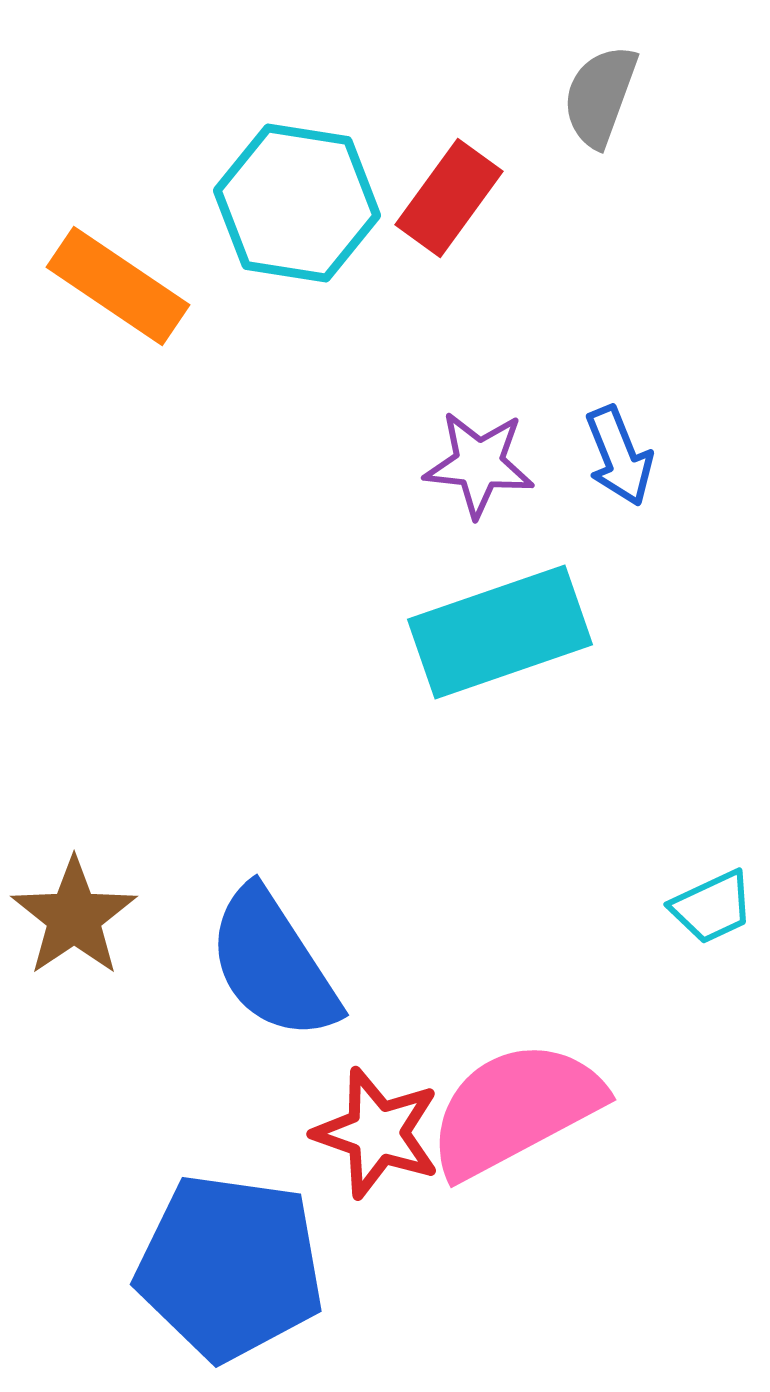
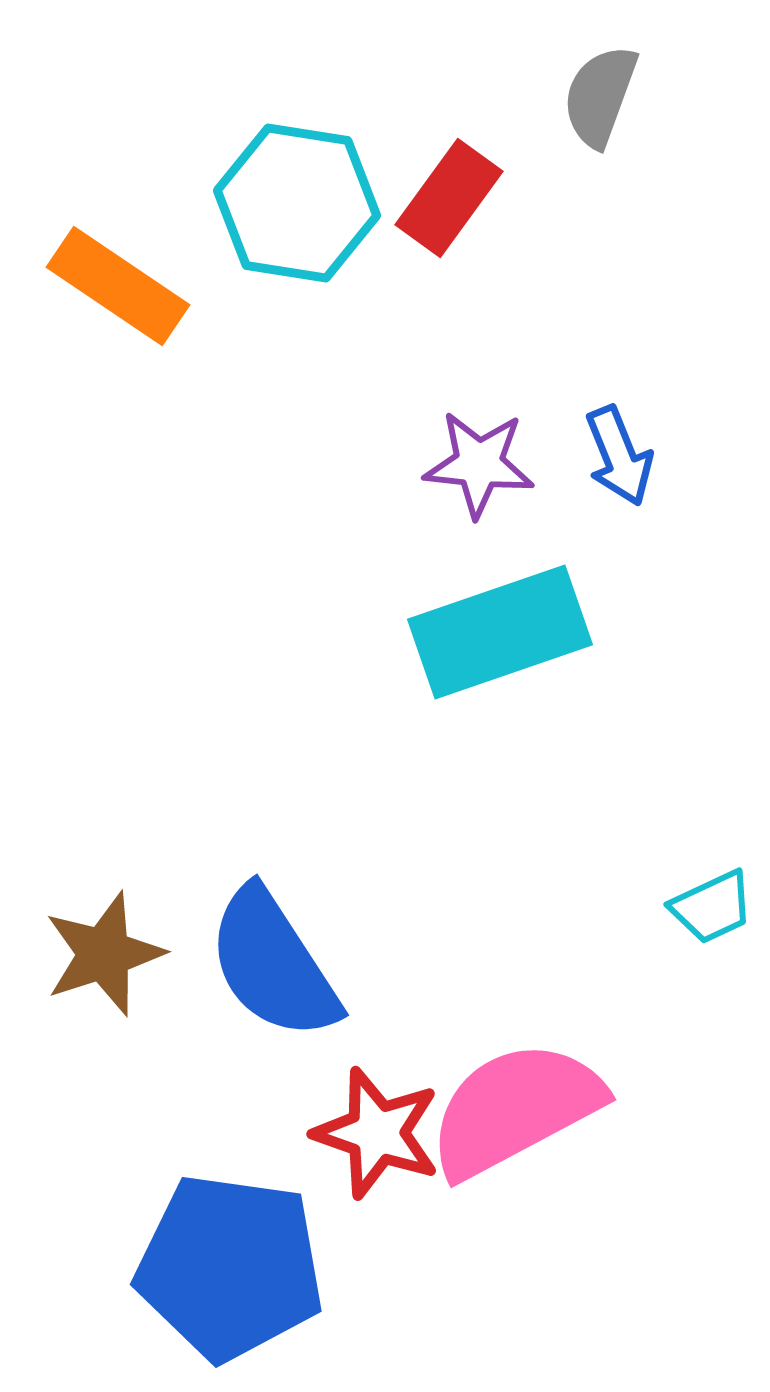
brown star: moved 30 px right, 37 px down; rotated 16 degrees clockwise
